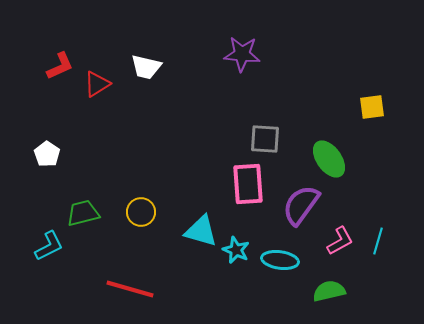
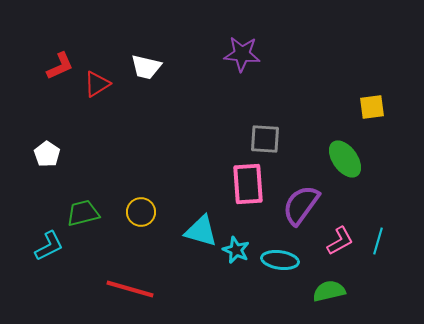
green ellipse: moved 16 px right
